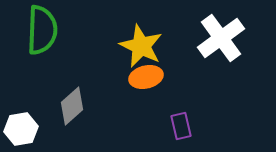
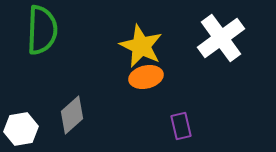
gray diamond: moved 9 px down
